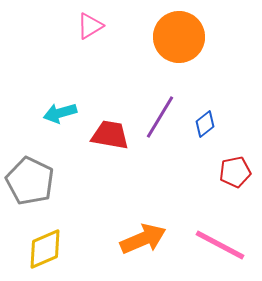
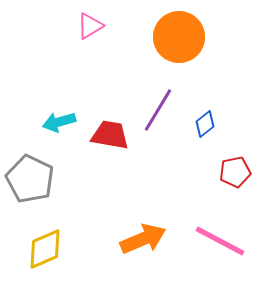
cyan arrow: moved 1 px left, 9 px down
purple line: moved 2 px left, 7 px up
gray pentagon: moved 2 px up
pink line: moved 4 px up
